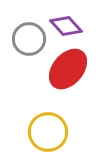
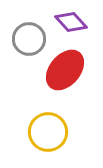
purple diamond: moved 5 px right, 4 px up
red ellipse: moved 3 px left, 1 px down
